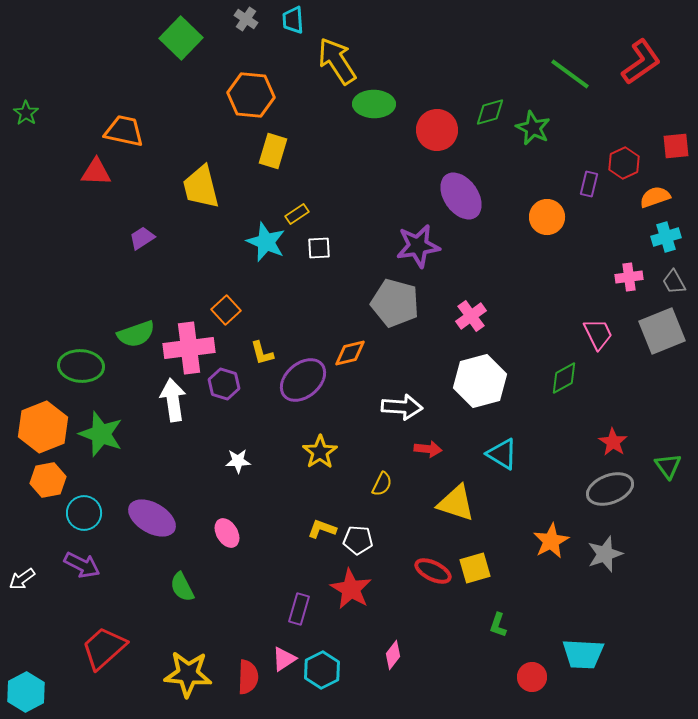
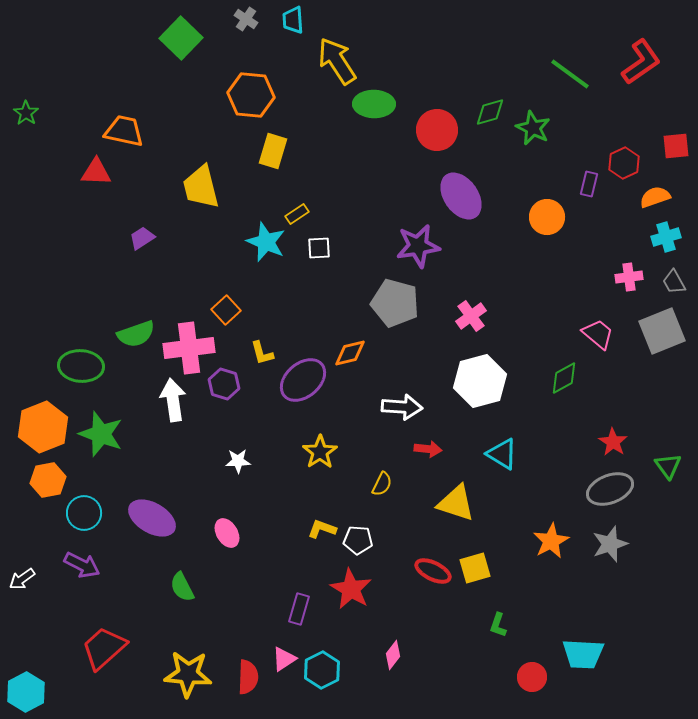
pink trapezoid at (598, 334): rotated 24 degrees counterclockwise
gray star at (605, 554): moved 5 px right, 10 px up
